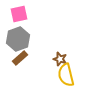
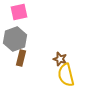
pink square: moved 2 px up
gray hexagon: moved 3 px left
brown rectangle: moved 1 px right; rotated 35 degrees counterclockwise
